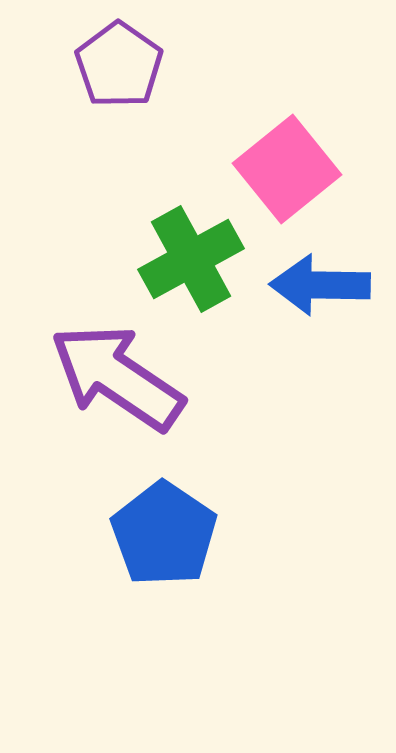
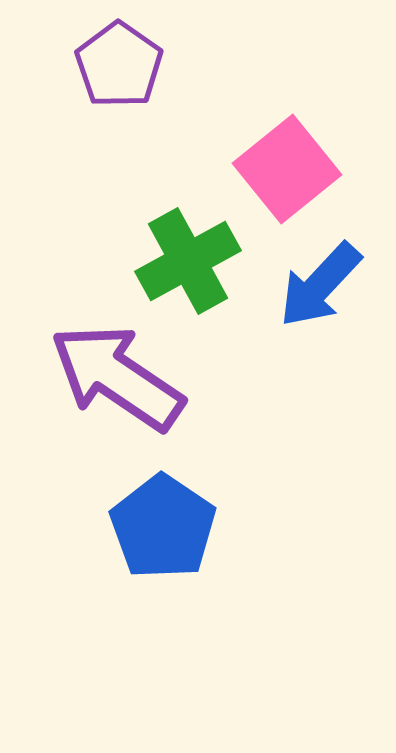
green cross: moved 3 px left, 2 px down
blue arrow: rotated 48 degrees counterclockwise
blue pentagon: moved 1 px left, 7 px up
